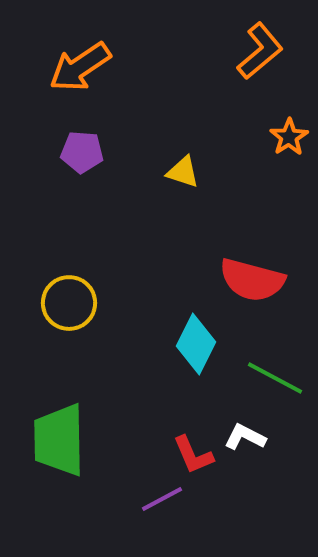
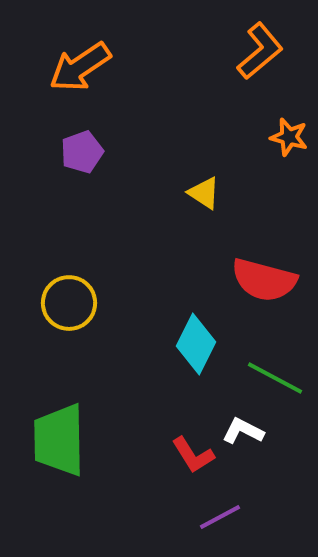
orange star: rotated 24 degrees counterclockwise
purple pentagon: rotated 24 degrees counterclockwise
yellow triangle: moved 21 px right, 21 px down; rotated 15 degrees clockwise
red semicircle: moved 12 px right
white L-shape: moved 2 px left, 6 px up
red L-shape: rotated 9 degrees counterclockwise
purple line: moved 58 px right, 18 px down
